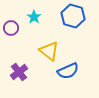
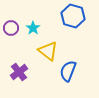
cyan star: moved 1 px left, 11 px down
yellow triangle: moved 1 px left
blue semicircle: rotated 135 degrees clockwise
